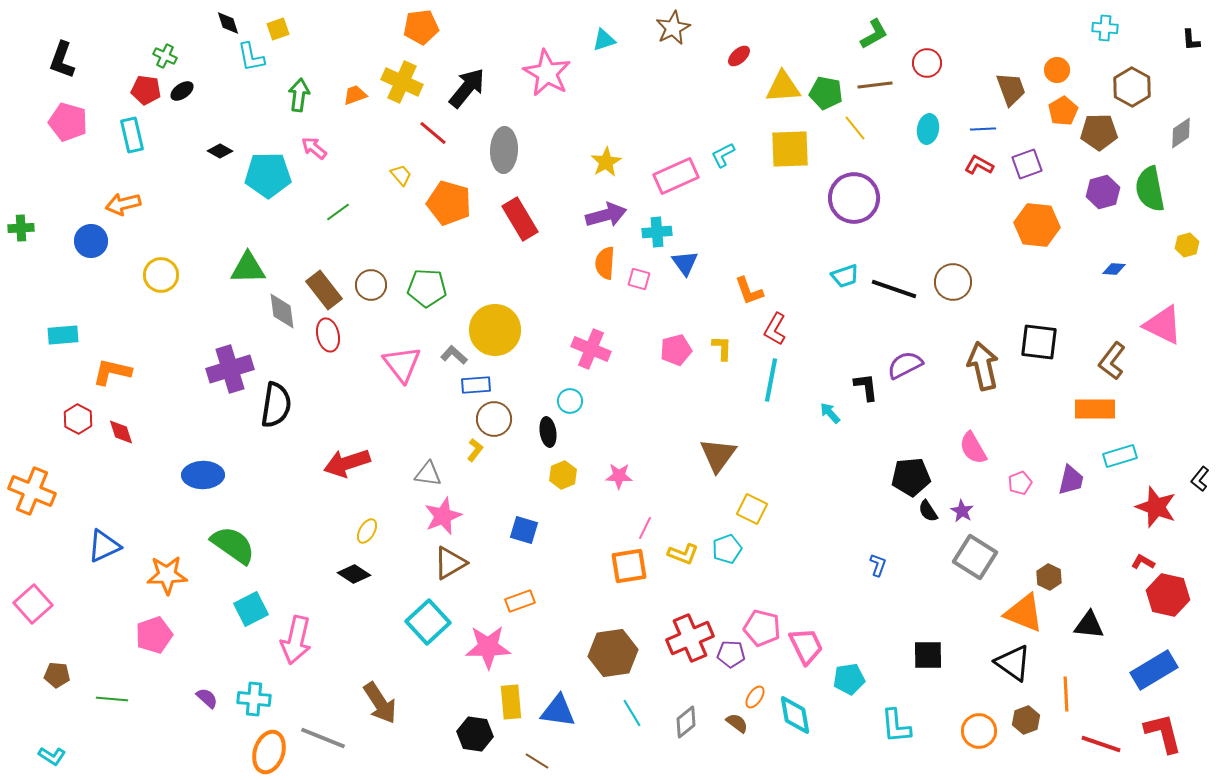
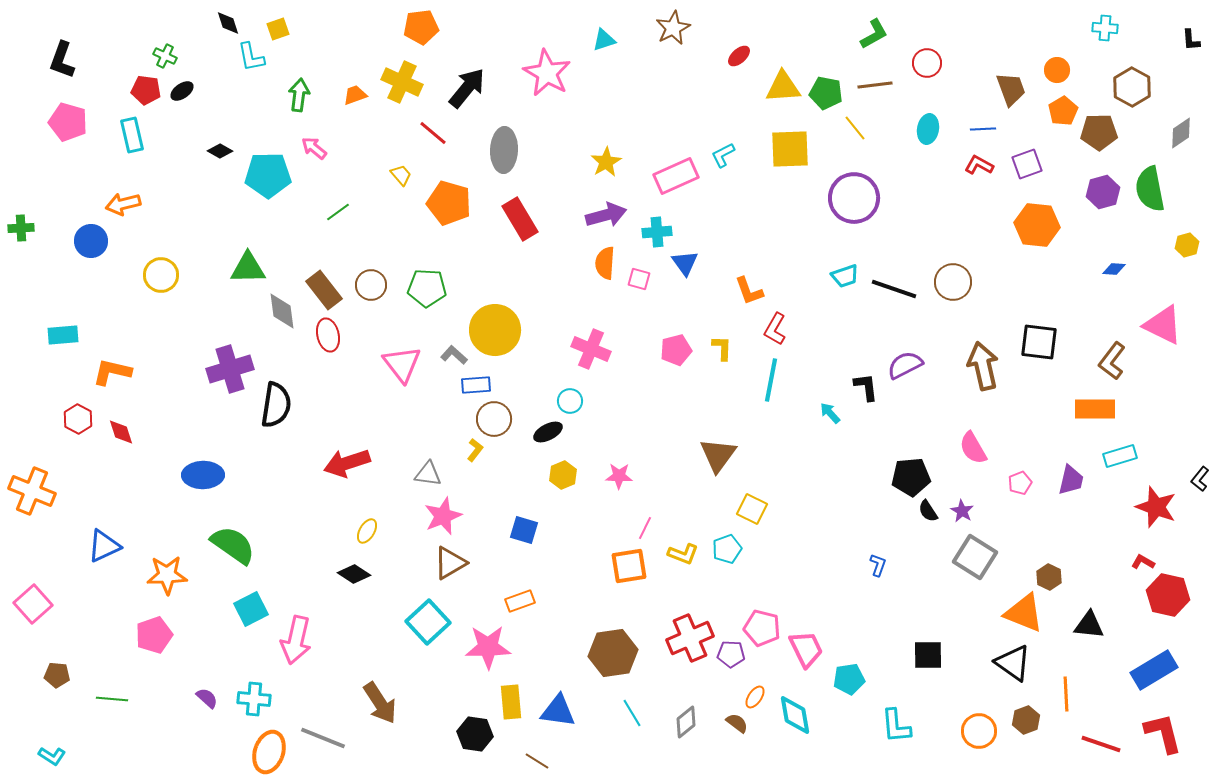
black ellipse at (548, 432): rotated 72 degrees clockwise
pink trapezoid at (806, 646): moved 3 px down
